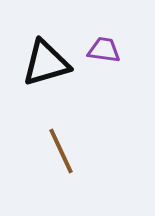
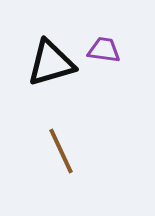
black triangle: moved 5 px right
